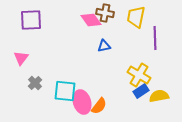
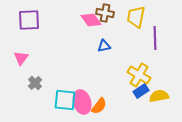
purple square: moved 2 px left
cyan square: moved 9 px down
